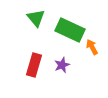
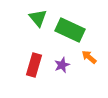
green triangle: moved 2 px right
orange arrow: moved 3 px left, 10 px down; rotated 21 degrees counterclockwise
